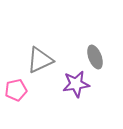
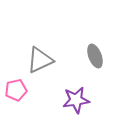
gray ellipse: moved 1 px up
purple star: moved 16 px down
